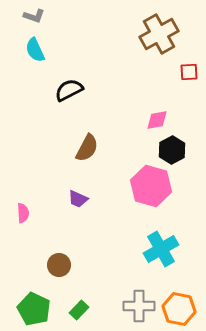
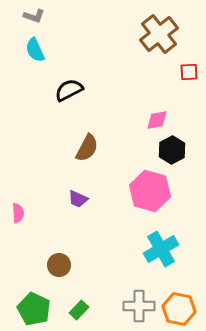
brown cross: rotated 9 degrees counterclockwise
pink hexagon: moved 1 px left, 5 px down
pink semicircle: moved 5 px left
